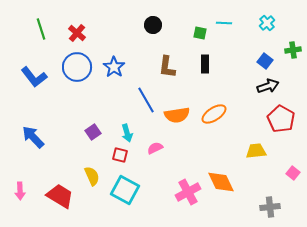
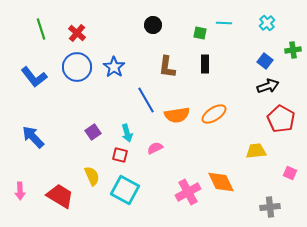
pink square: moved 3 px left; rotated 16 degrees counterclockwise
